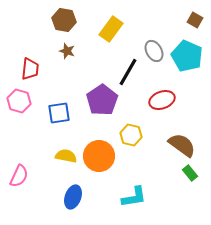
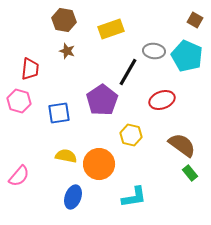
yellow rectangle: rotated 35 degrees clockwise
gray ellipse: rotated 55 degrees counterclockwise
orange circle: moved 8 px down
pink semicircle: rotated 15 degrees clockwise
